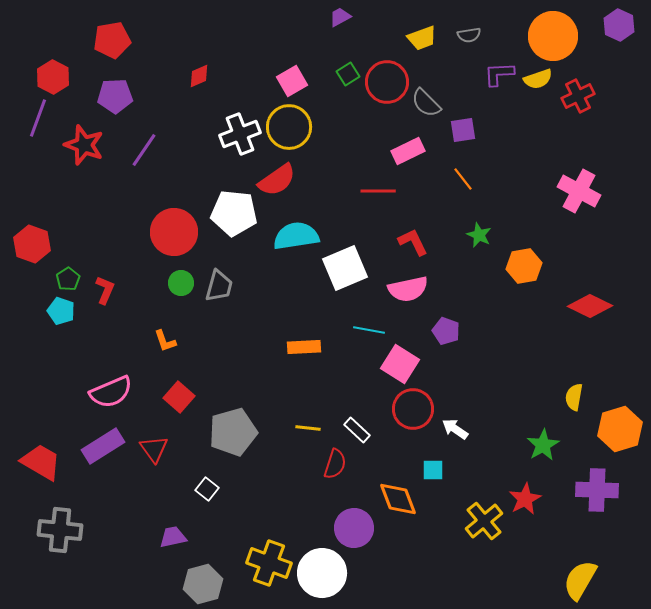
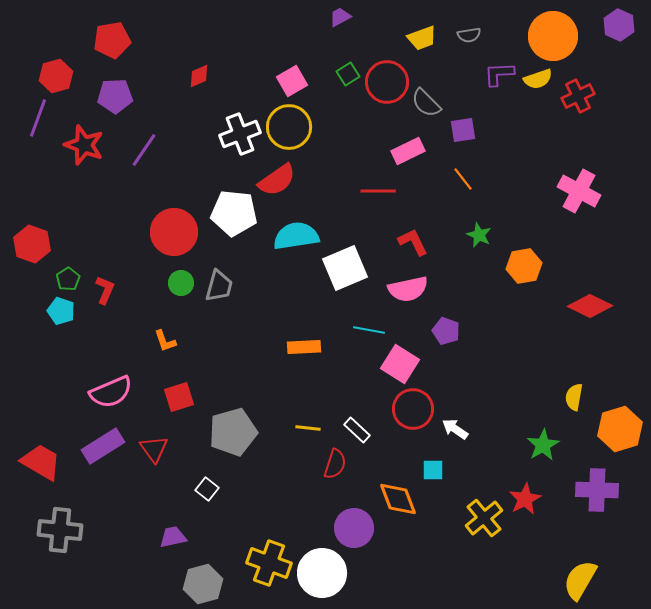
red hexagon at (53, 77): moved 3 px right, 1 px up; rotated 16 degrees clockwise
red square at (179, 397): rotated 32 degrees clockwise
yellow cross at (484, 521): moved 3 px up
